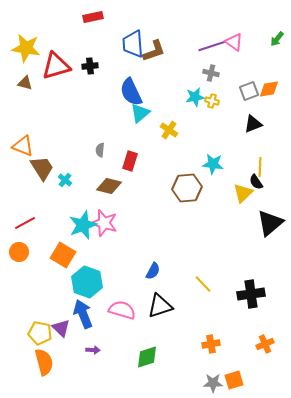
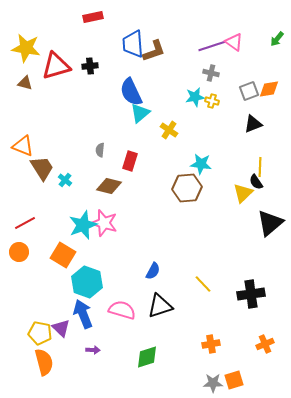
cyan star at (213, 164): moved 12 px left
